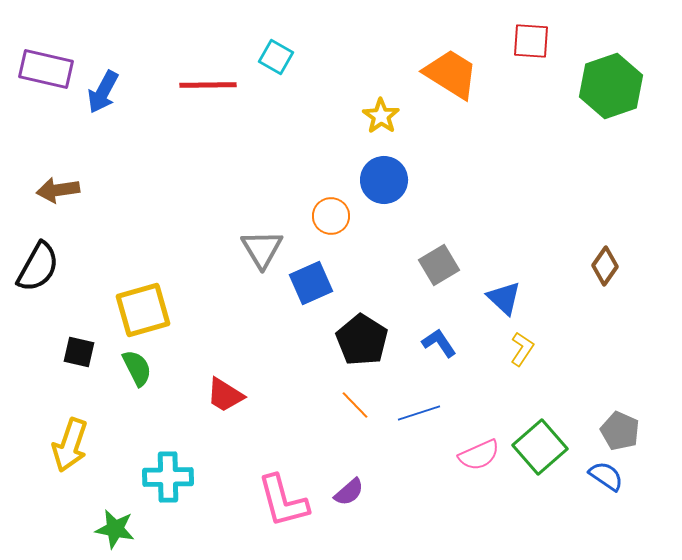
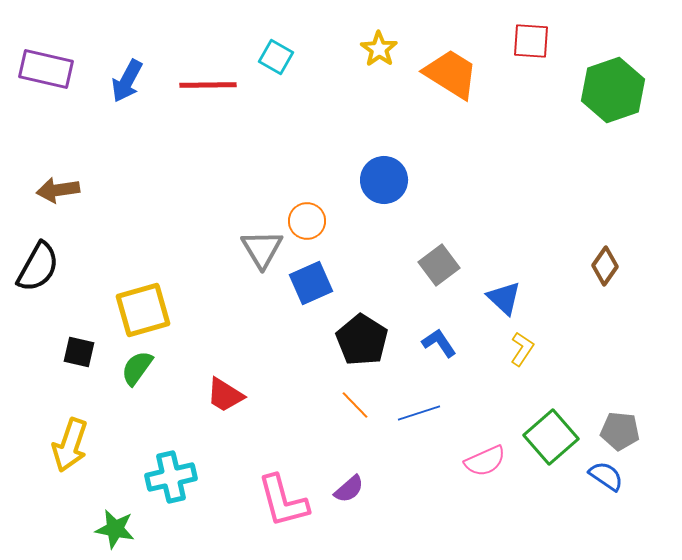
green hexagon: moved 2 px right, 4 px down
blue arrow: moved 24 px right, 11 px up
yellow star: moved 2 px left, 67 px up
orange circle: moved 24 px left, 5 px down
gray square: rotated 6 degrees counterclockwise
green semicircle: rotated 117 degrees counterclockwise
gray pentagon: rotated 18 degrees counterclockwise
green square: moved 11 px right, 10 px up
pink semicircle: moved 6 px right, 6 px down
cyan cross: moved 3 px right; rotated 12 degrees counterclockwise
purple semicircle: moved 3 px up
